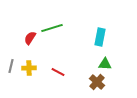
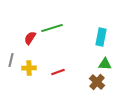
cyan rectangle: moved 1 px right
gray line: moved 6 px up
red line: rotated 48 degrees counterclockwise
